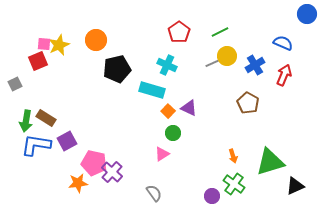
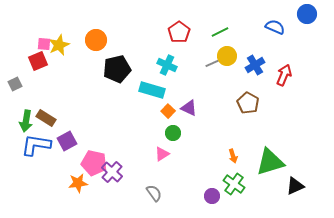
blue semicircle: moved 8 px left, 16 px up
